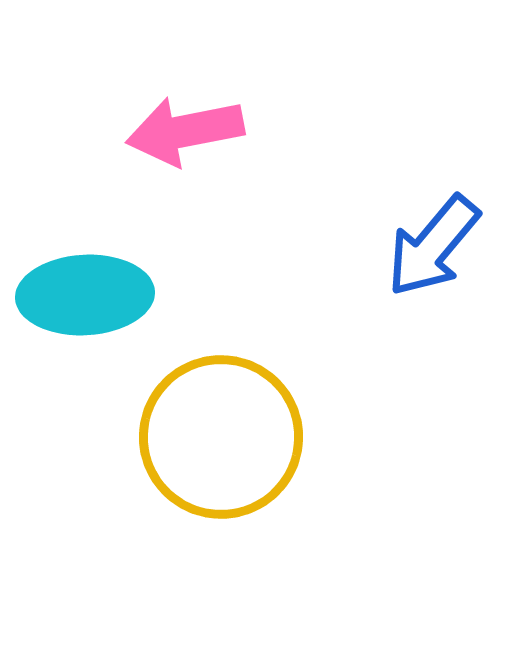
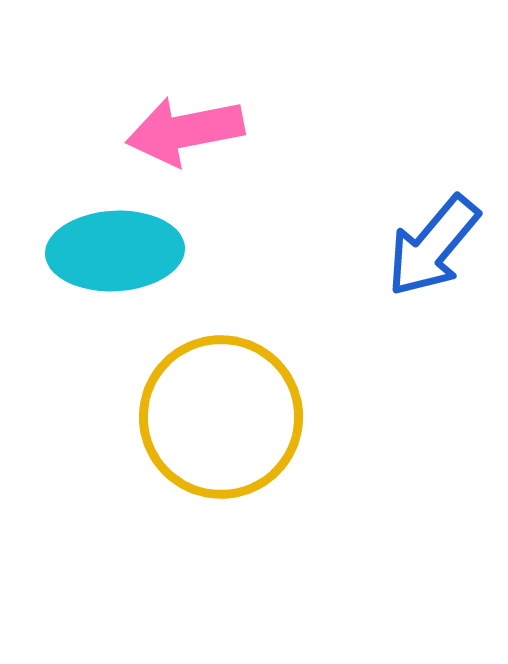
cyan ellipse: moved 30 px right, 44 px up
yellow circle: moved 20 px up
